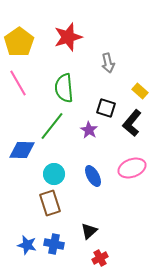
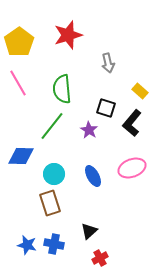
red star: moved 2 px up
green semicircle: moved 2 px left, 1 px down
blue diamond: moved 1 px left, 6 px down
